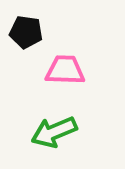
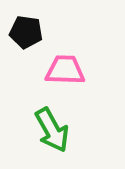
green arrow: moved 2 px left, 2 px up; rotated 96 degrees counterclockwise
